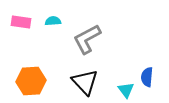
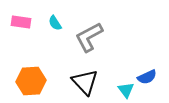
cyan semicircle: moved 2 px right, 2 px down; rotated 119 degrees counterclockwise
gray L-shape: moved 2 px right, 2 px up
blue semicircle: rotated 120 degrees counterclockwise
